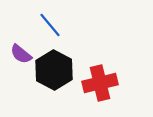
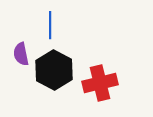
blue line: rotated 40 degrees clockwise
purple semicircle: rotated 40 degrees clockwise
